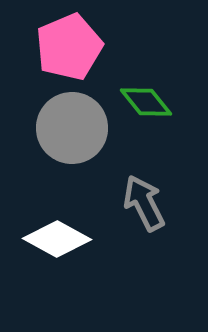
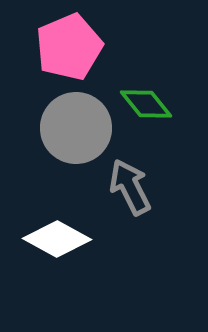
green diamond: moved 2 px down
gray circle: moved 4 px right
gray arrow: moved 14 px left, 16 px up
